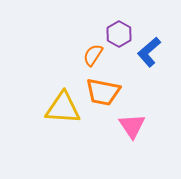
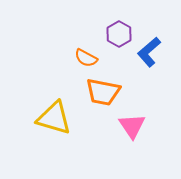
orange semicircle: moved 7 px left, 3 px down; rotated 95 degrees counterclockwise
yellow triangle: moved 9 px left, 10 px down; rotated 12 degrees clockwise
